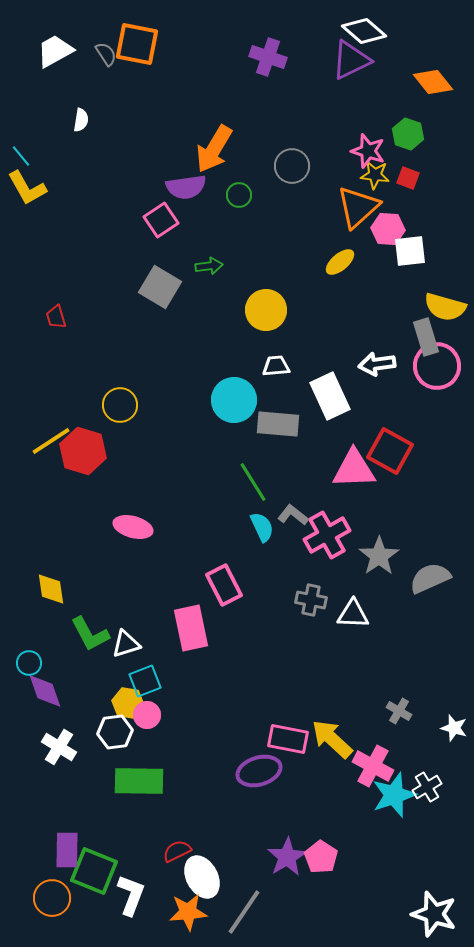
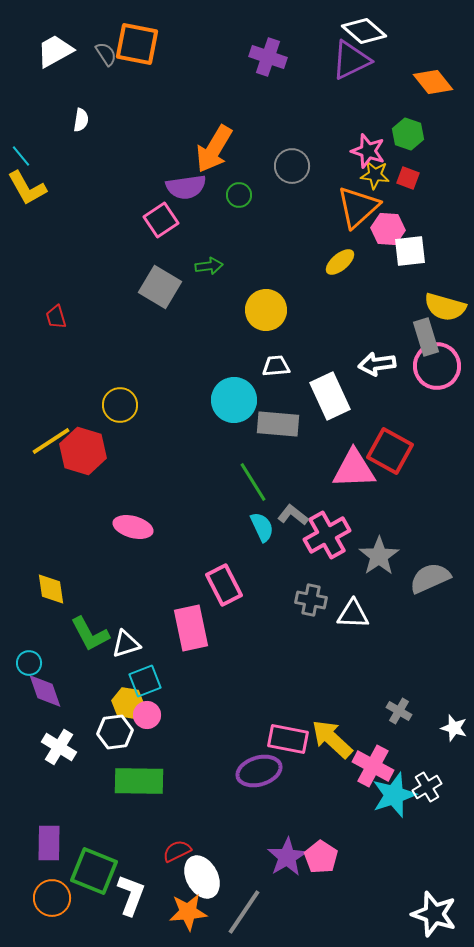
purple rectangle at (67, 850): moved 18 px left, 7 px up
